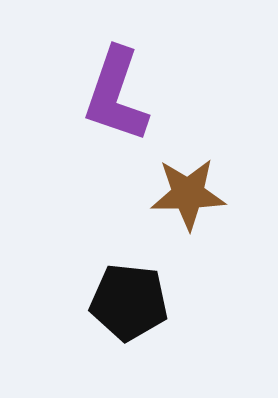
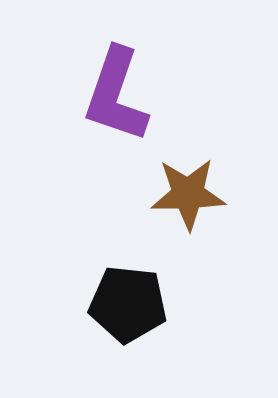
black pentagon: moved 1 px left, 2 px down
